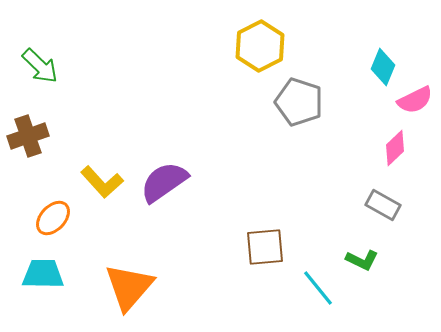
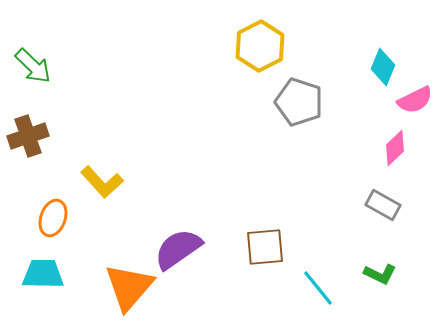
green arrow: moved 7 px left
purple semicircle: moved 14 px right, 67 px down
orange ellipse: rotated 24 degrees counterclockwise
green L-shape: moved 18 px right, 14 px down
